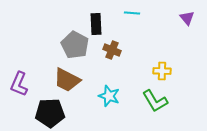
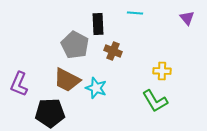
cyan line: moved 3 px right
black rectangle: moved 2 px right
brown cross: moved 1 px right, 1 px down
cyan star: moved 13 px left, 8 px up
